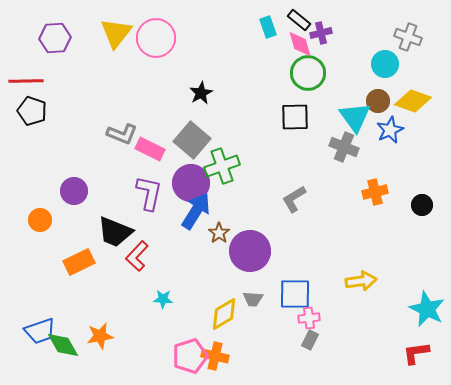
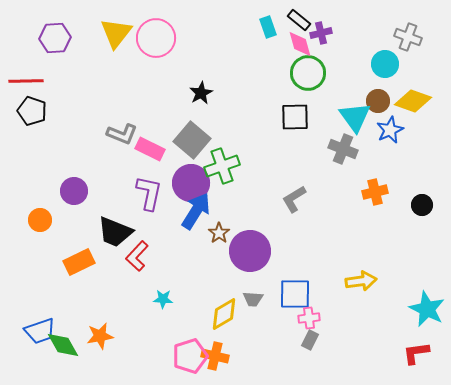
gray cross at (344, 147): moved 1 px left, 2 px down
